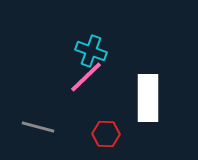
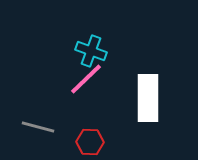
pink line: moved 2 px down
red hexagon: moved 16 px left, 8 px down
